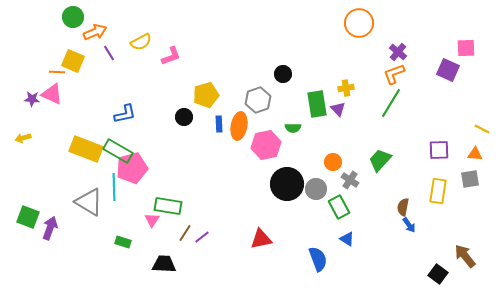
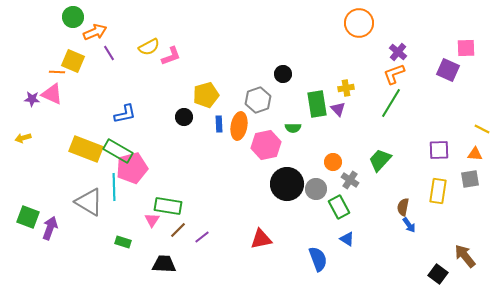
yellow semicircle at (141, 42): moved 8 px right, 5 px down
brown line at (185, 233): moved 7 px left, 3 px up; rotated 12 degrees clockwise
